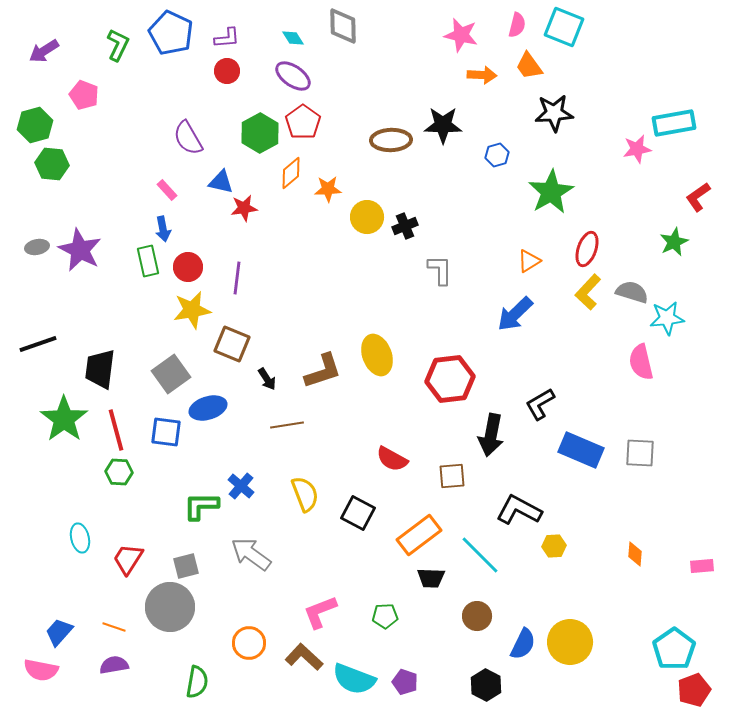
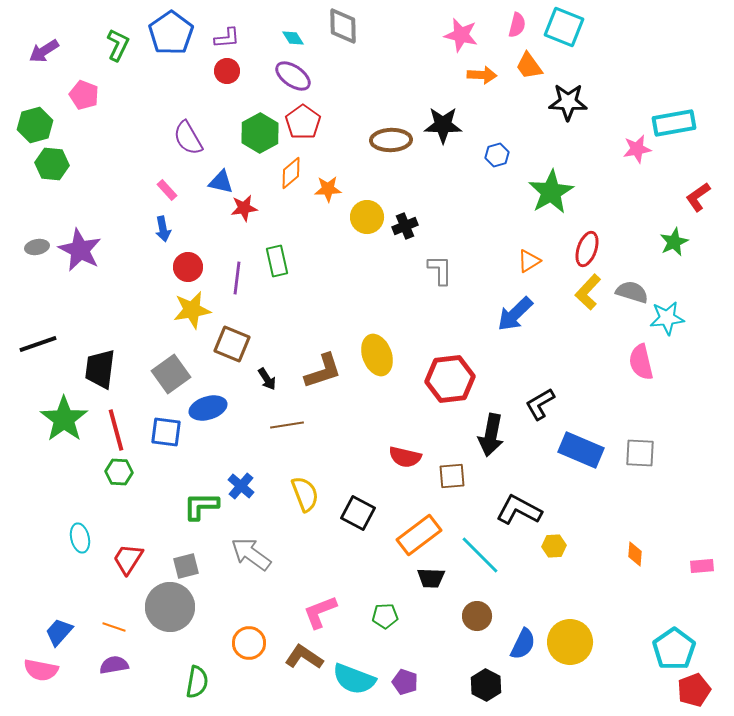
blue pentagon at (171, 33): rotated 12 degrees clockwise
black star at (554, 113): moved 14 px right, 11 px up; rotated 6 degrees clockwise
green rectangle at (148, 261): moved 129 px right
red semicircle at (392, 459): moved 13 px right, 2 px up; rotated 16 degrees counterclockwise
brown L-shape at (304, 657): rotated 9 degrees counterclockwise
